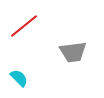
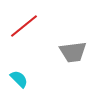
cyan semicircle: moved 1 px down
